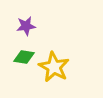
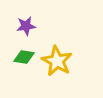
yellow star: moved 3 px right, 6 px up
